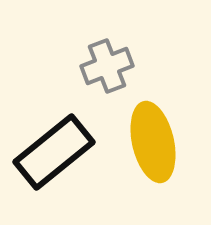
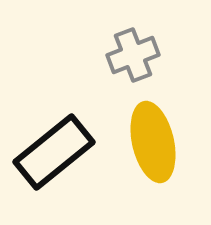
gray cross: moved 26 px right, 11 px up
